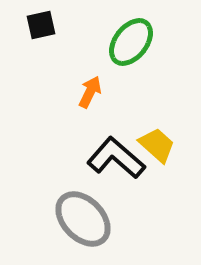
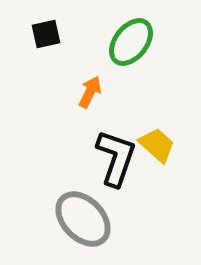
black square: moved 5 px right, 9 px down
black L-shape: rotated 68 degrees clockwise
